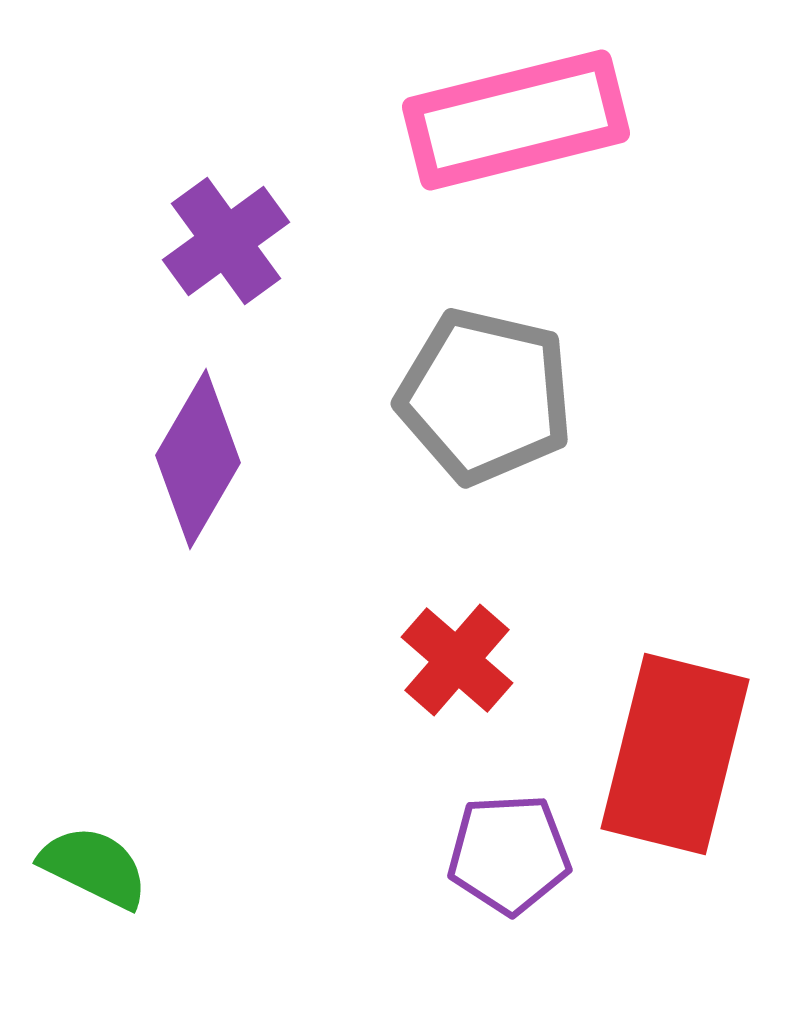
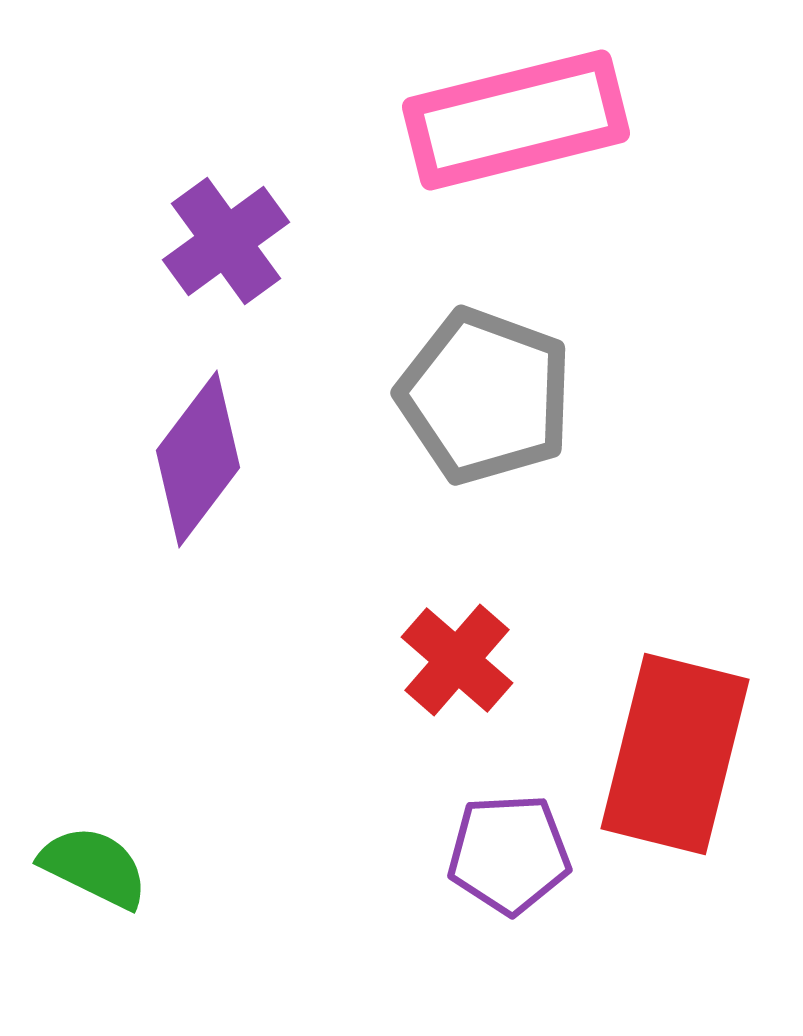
gray pentagon: rotated 7 degrees clockwise
purple diamond: rotated 7 degrees clockwise
